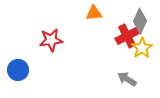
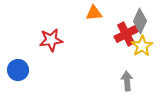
red cross: moved 1 px left, 2 px up
yellow star: moved 2 px up
gray arrow: moved 2 px down; rotated 54 degrees clockwise
